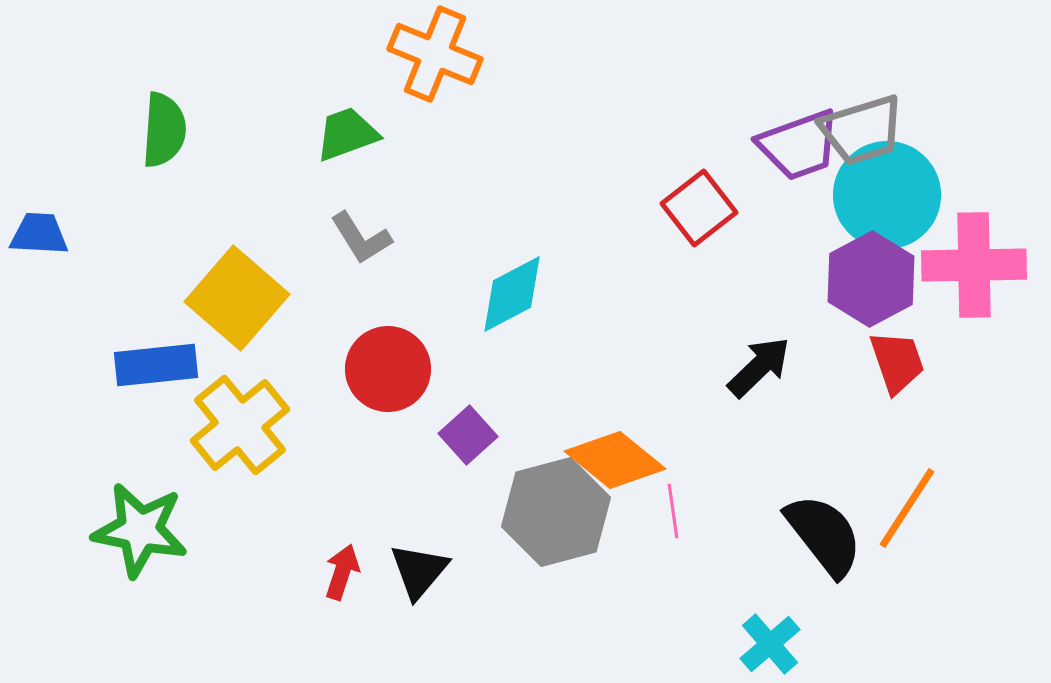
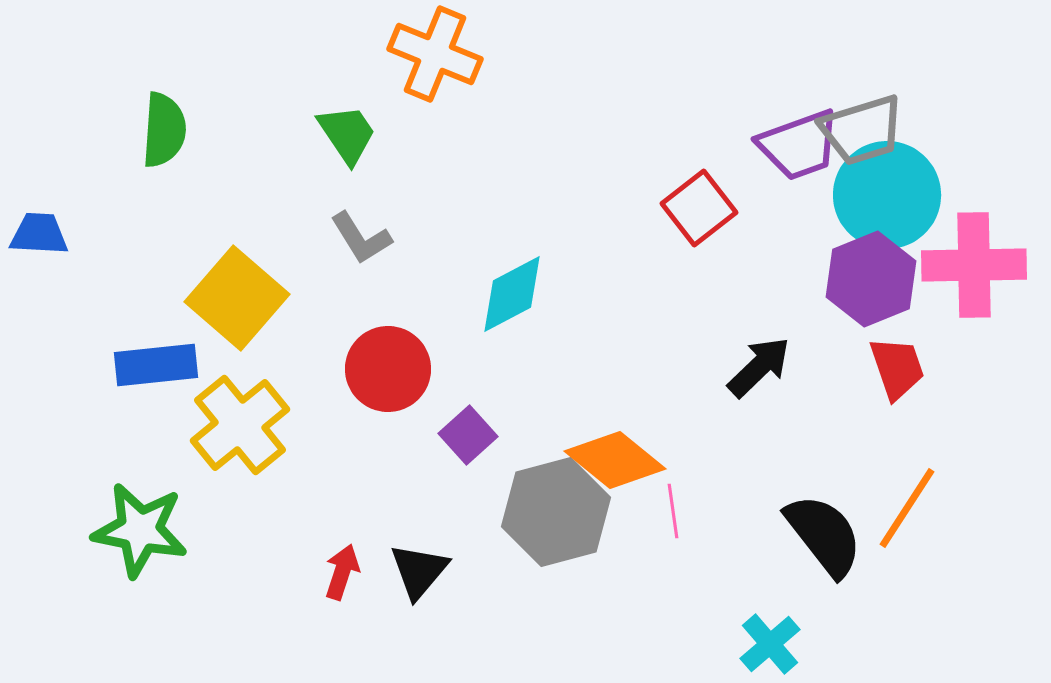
green trapezoid: rotated 76 degrees clockwise
purple hexagon: rotated 6 degrees clockwise
red trapezoid: moved 6 px down
